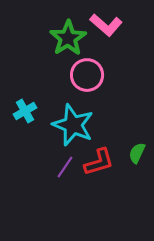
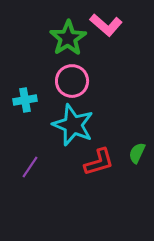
pink circle: moved 15 px left, 6 px down
cyan cross: moved 11 px up; rotated 20 degrees clockwise
purple line: moved 35 px left
